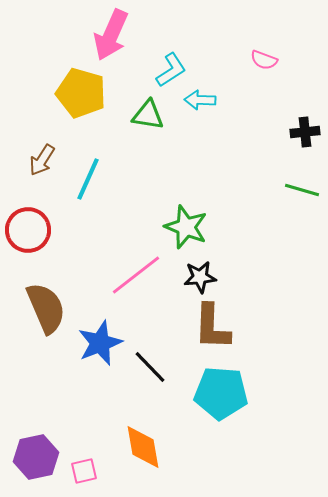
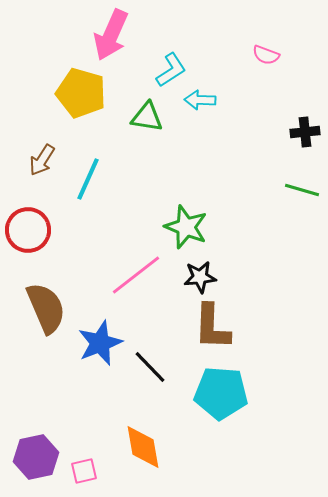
pink semicircle: moved 2 px right, 5 px up
green triangle: moved 1 px left, 2 px down
